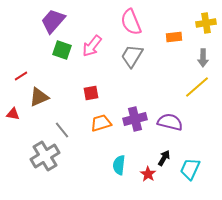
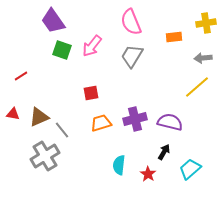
purple trapezoid: rotated 76 degrees counterclockwise
gray arrow: rotated 84 degrees clockwise
brown triangle: moved 20 px down
black arrow: moved 6 px up
cyan trapezoid: rotated 25 degrees clockwise
